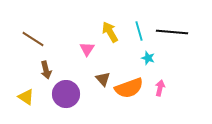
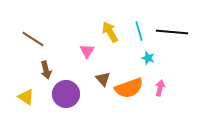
pink triangle: moved 2 px down
